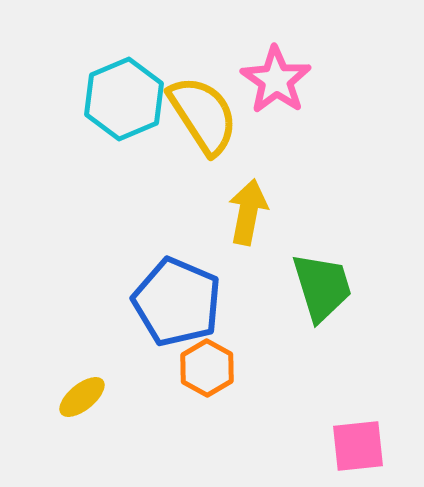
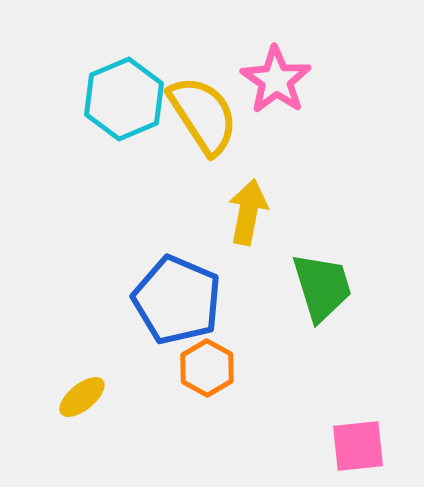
blue pentagon: moved 2 px up
